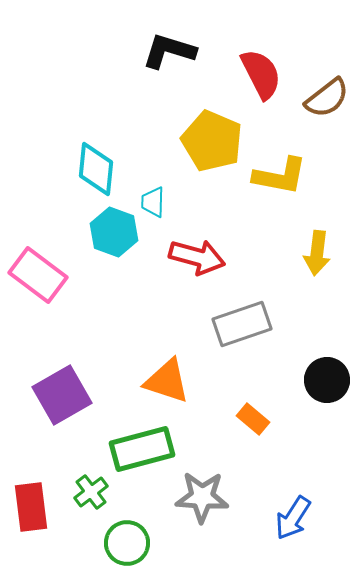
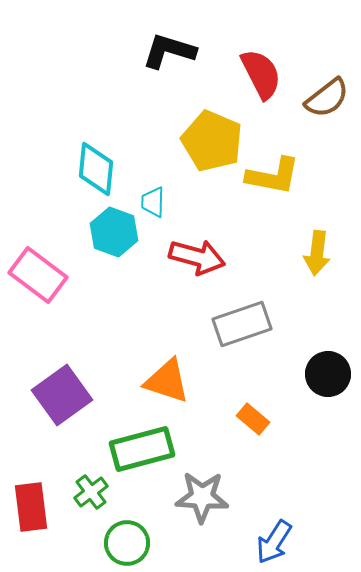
yellow L-shape: moved 7 px left
black circle: moved 1 px right, 6 px up
purple square: rotated 6 degrees counterclockwise
blue arrow: moved 19 px left, 24 px down
